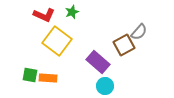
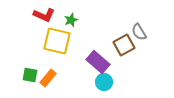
green star: moved 1 px left, 8 px down
gray semicircle: rotated 108 degrees clockwise
yellow square: rotated 24 degrees counterclockwise
orange rectangle: rotated 54 degrees counterclockwise
cyan circle: moved 1 px left, 4 px up
